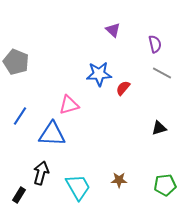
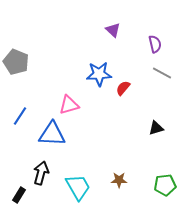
black triangle: moved 3 px left
